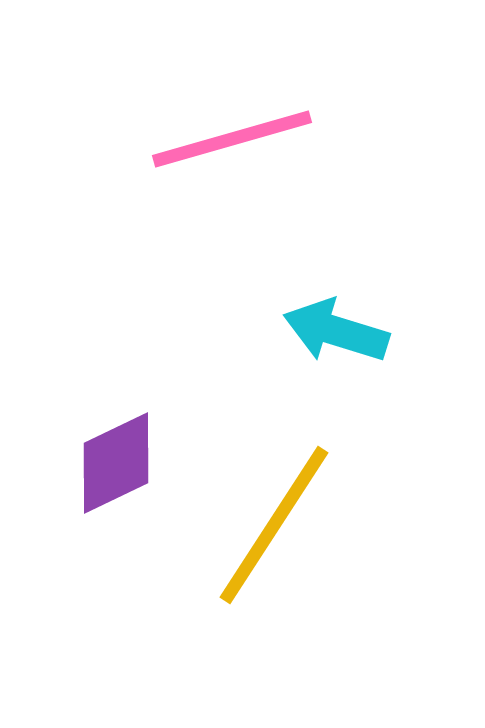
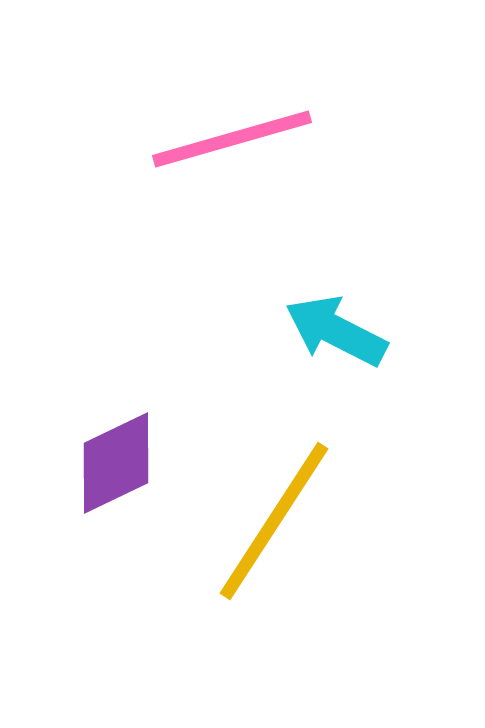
cyan arrow: rotated 10 degrees clockwise
yellow line: moved 4 px up
